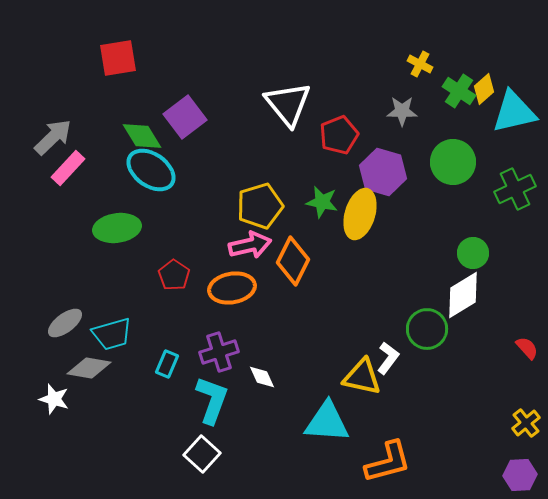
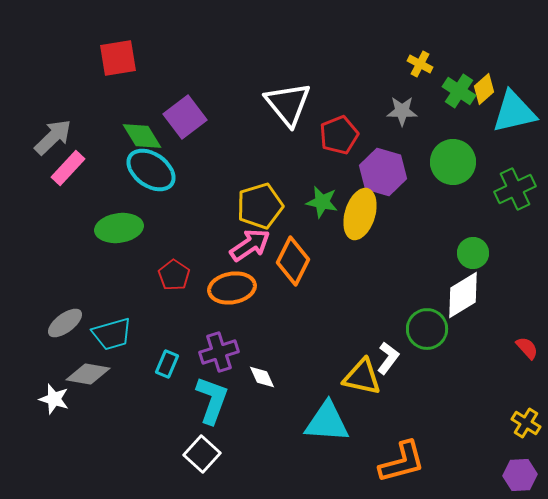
green ellipse at (117, 228): moved 2 px right
pink arrow at (250, 245): rotated 21 degrees counterclockwise
gray diamond at (89, 368): moved 1 px left, 6 px down
yellow cross at (526, 423): rotated 20 degrees counterclockwise
orange L-shape at (388, 462): moved 14 px right
